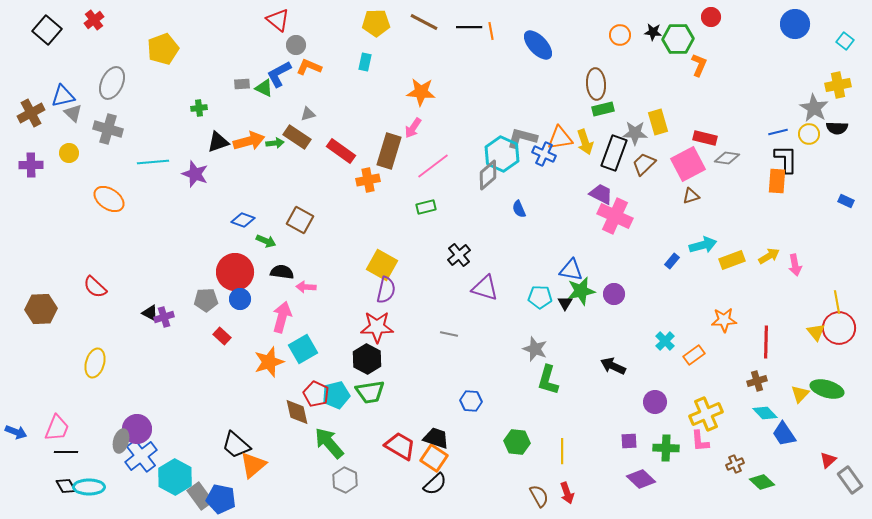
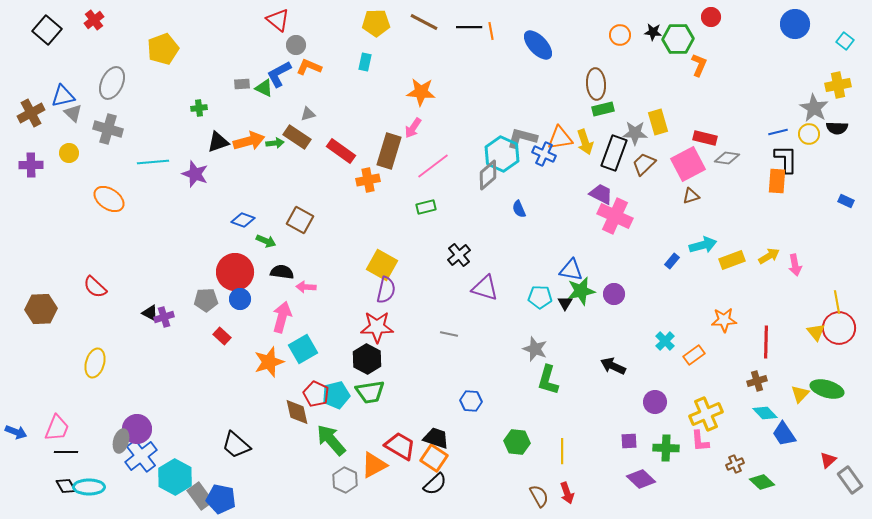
green arrow at (329, 443): moved 2 px right, 3 px up
orange triangle at (253, 465): moved 121 px right; rotated 12 degrees clockwise
